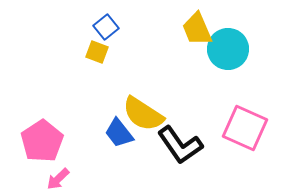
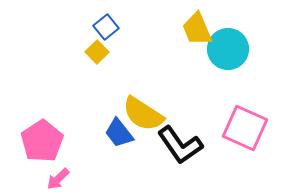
yellow square: rotated 25 degrees clockwise
